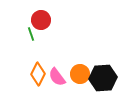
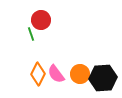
pink semicircle: moved 1 px left, 3 px up
